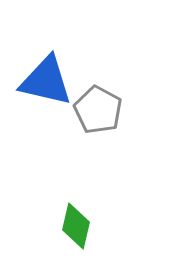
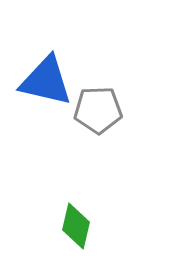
gray pentagon: rotated 30 degrees counterclockwise
